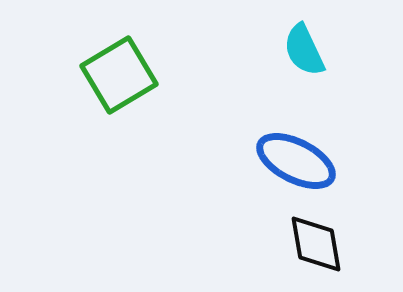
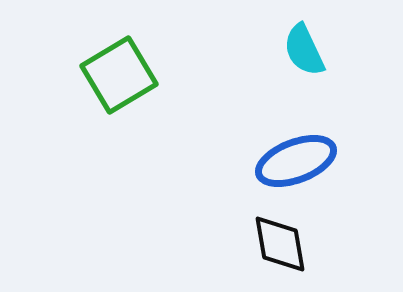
blue ellipse: rotated 48 degrees counterclockwise
black diamond: moved 36 px left
